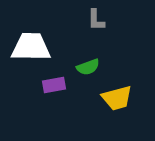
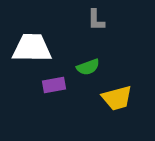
white trapezoid: moved 1 px right, 1 px down
